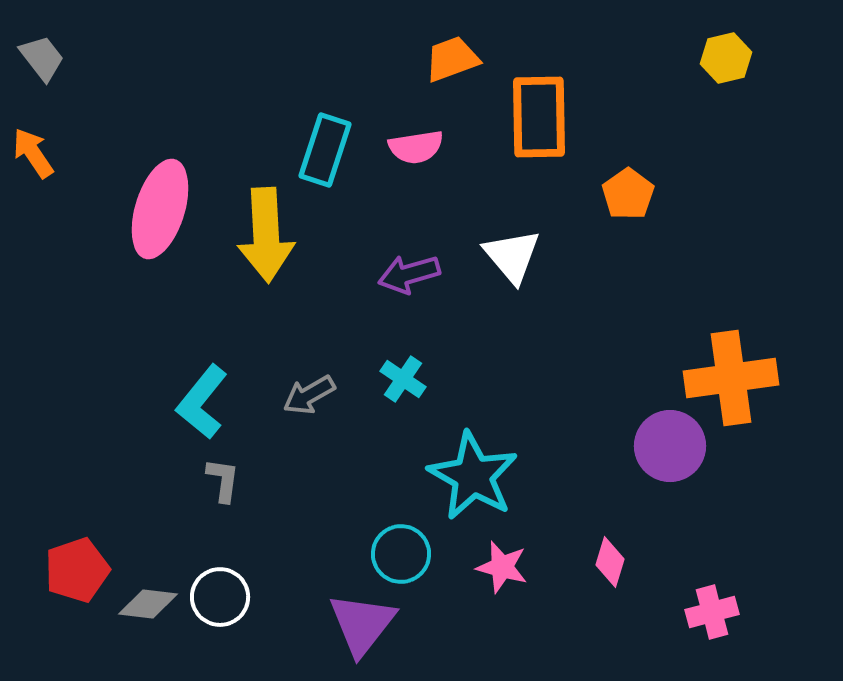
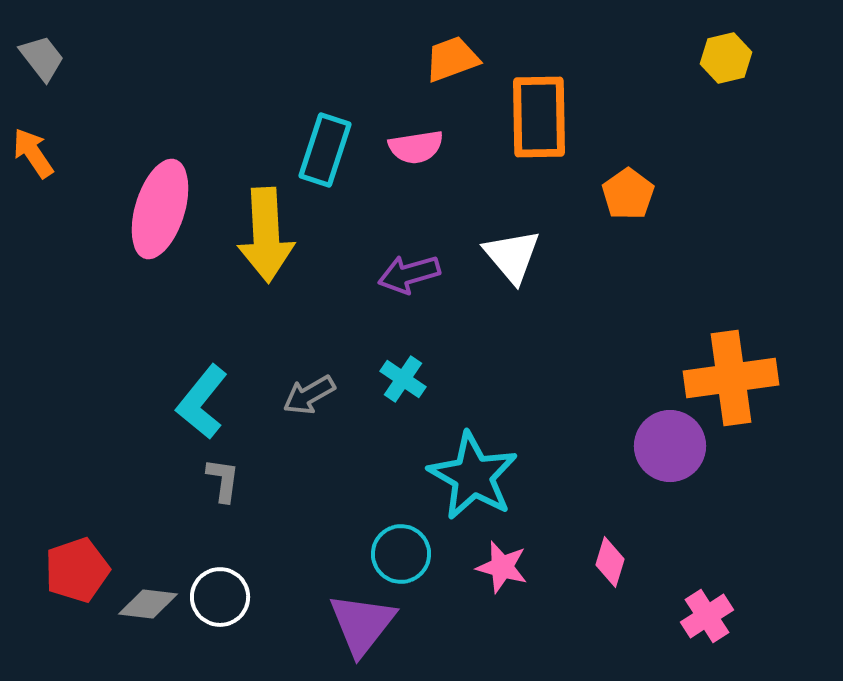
pink cross: moved 5 px left, 4 px down; rotated 18 degrees counterclockwise
